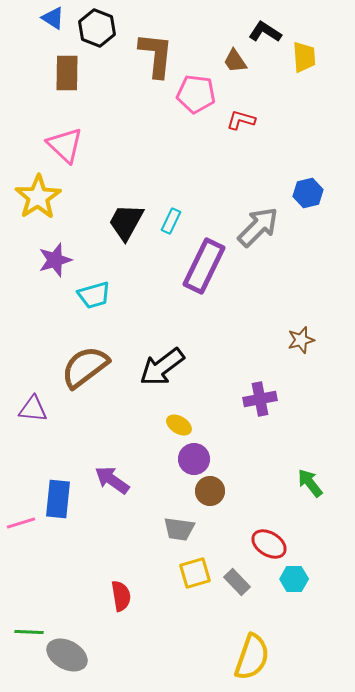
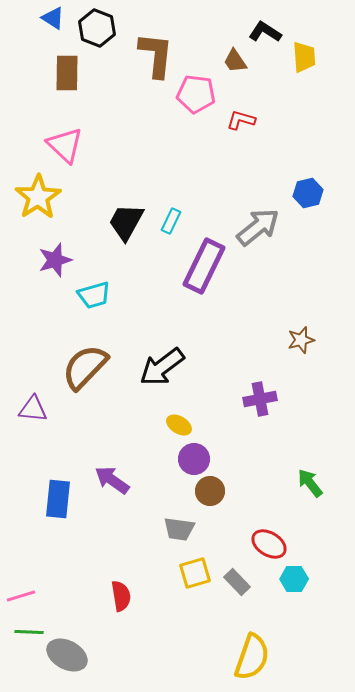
gray arrow: rotated 6 degrees clockwise
brown semicircle: rotated 9 degrees counterclockwise
pink line: moved 73 px down
